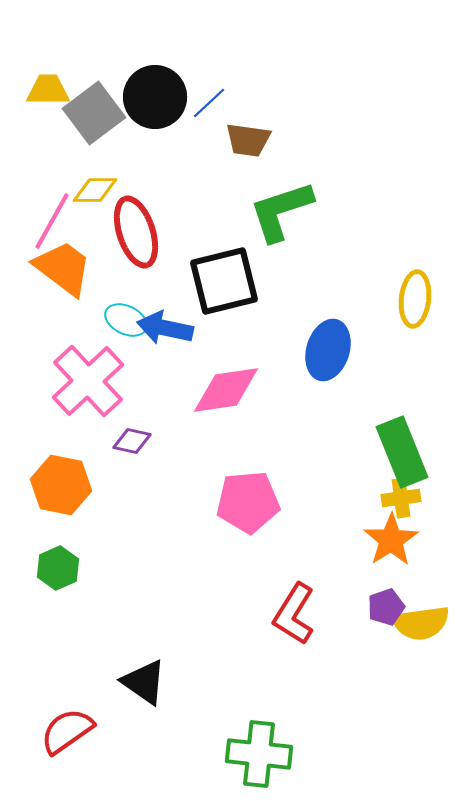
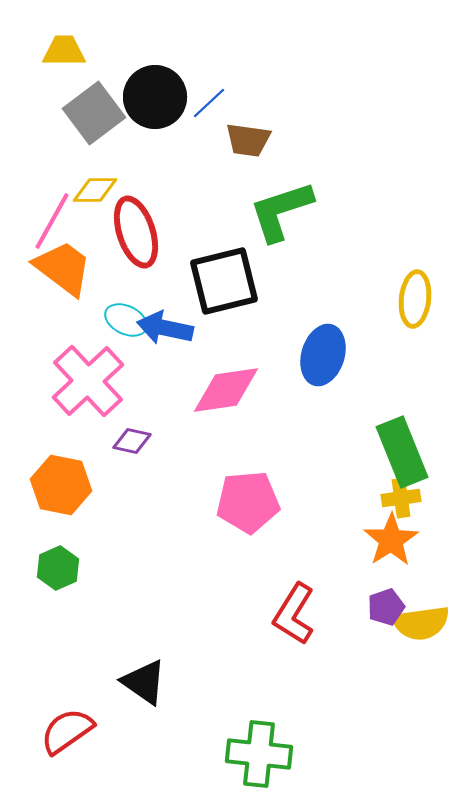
yellow trapezoid: moved 16 px right, 39 px up
blue ellipse: moved 5 px left, 5 px down
